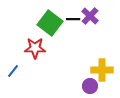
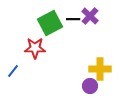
green square: rotated 25 degrees clockwise
yellow cross: moved 2 px left, 1 px up
